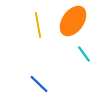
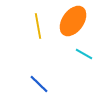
yellow line: moved 1 px down
cyan line: rotated 24 degrees counterclockwise
